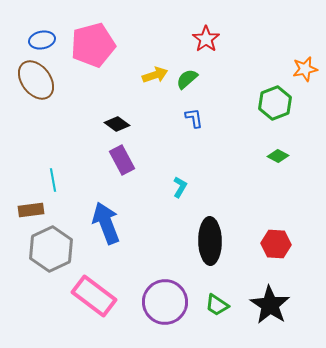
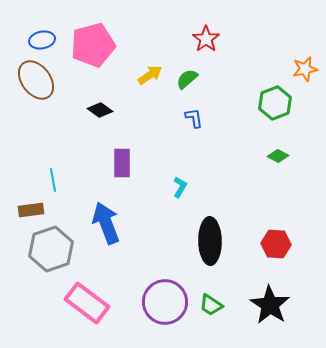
yellow arrow: moved 5 px left; rotated 15 degrees counterclockwise
black diamond: moved 17 px left, 14 px up
purple rectangle: moved 3 px down; rotated 28 degrees clockwise
gray hexagon: rotated 6 degrees clockwise
pink rectangle: moved 7 px left, 7 px down
green trapezoid: moved 6 px left
